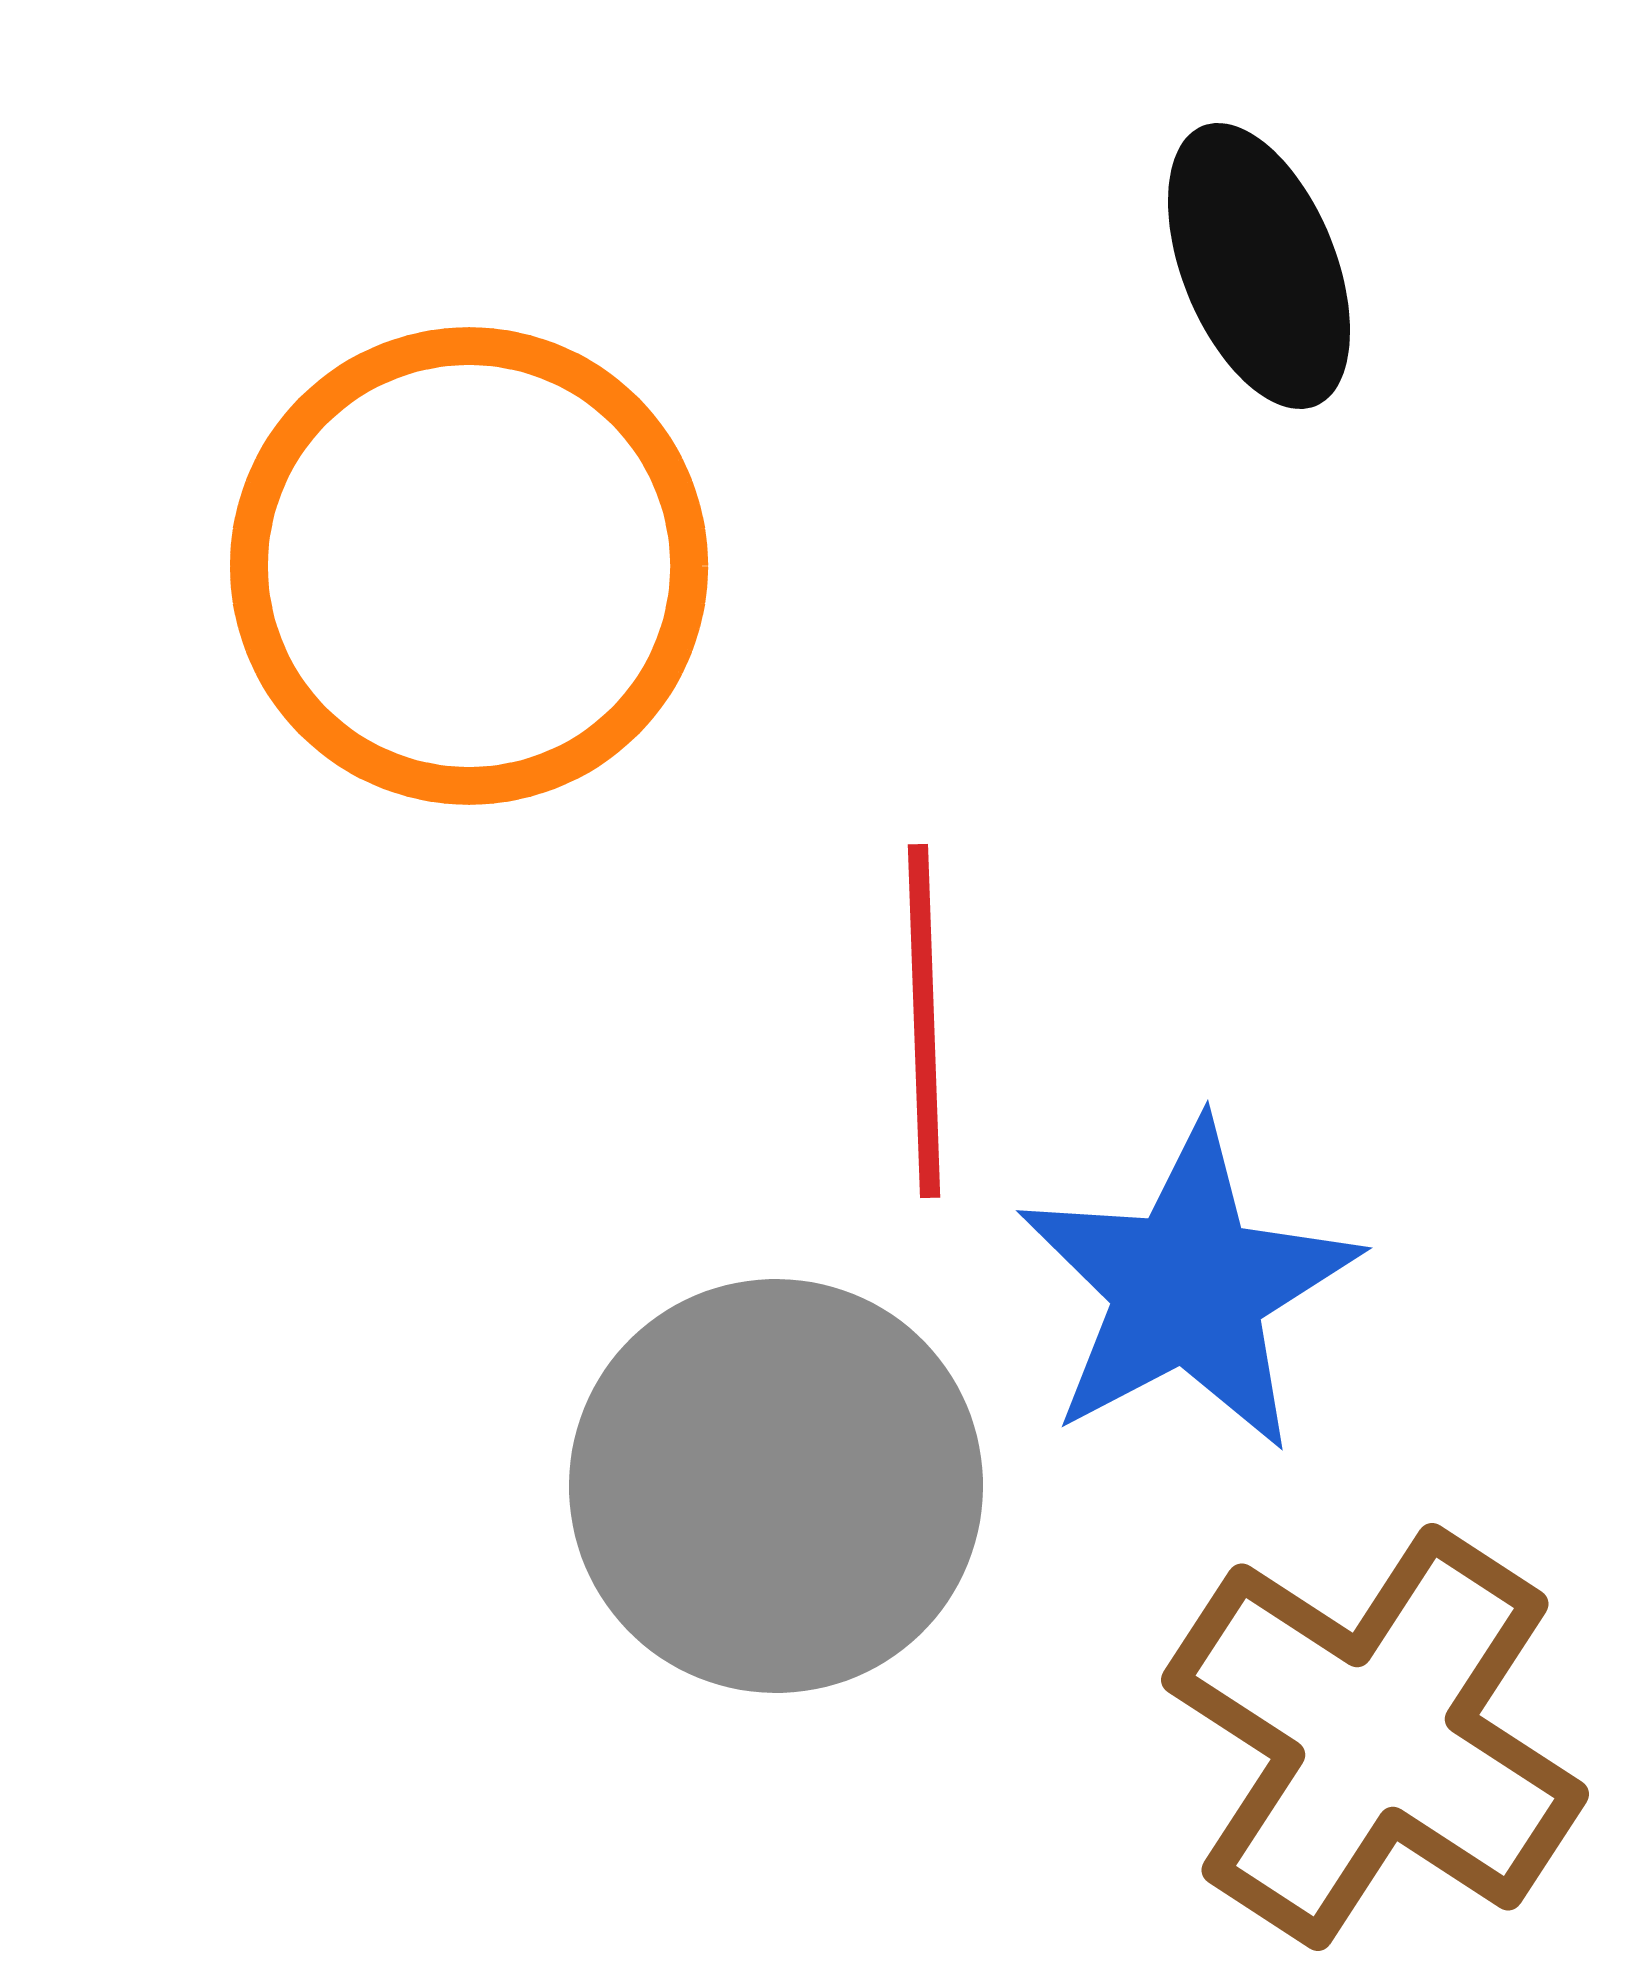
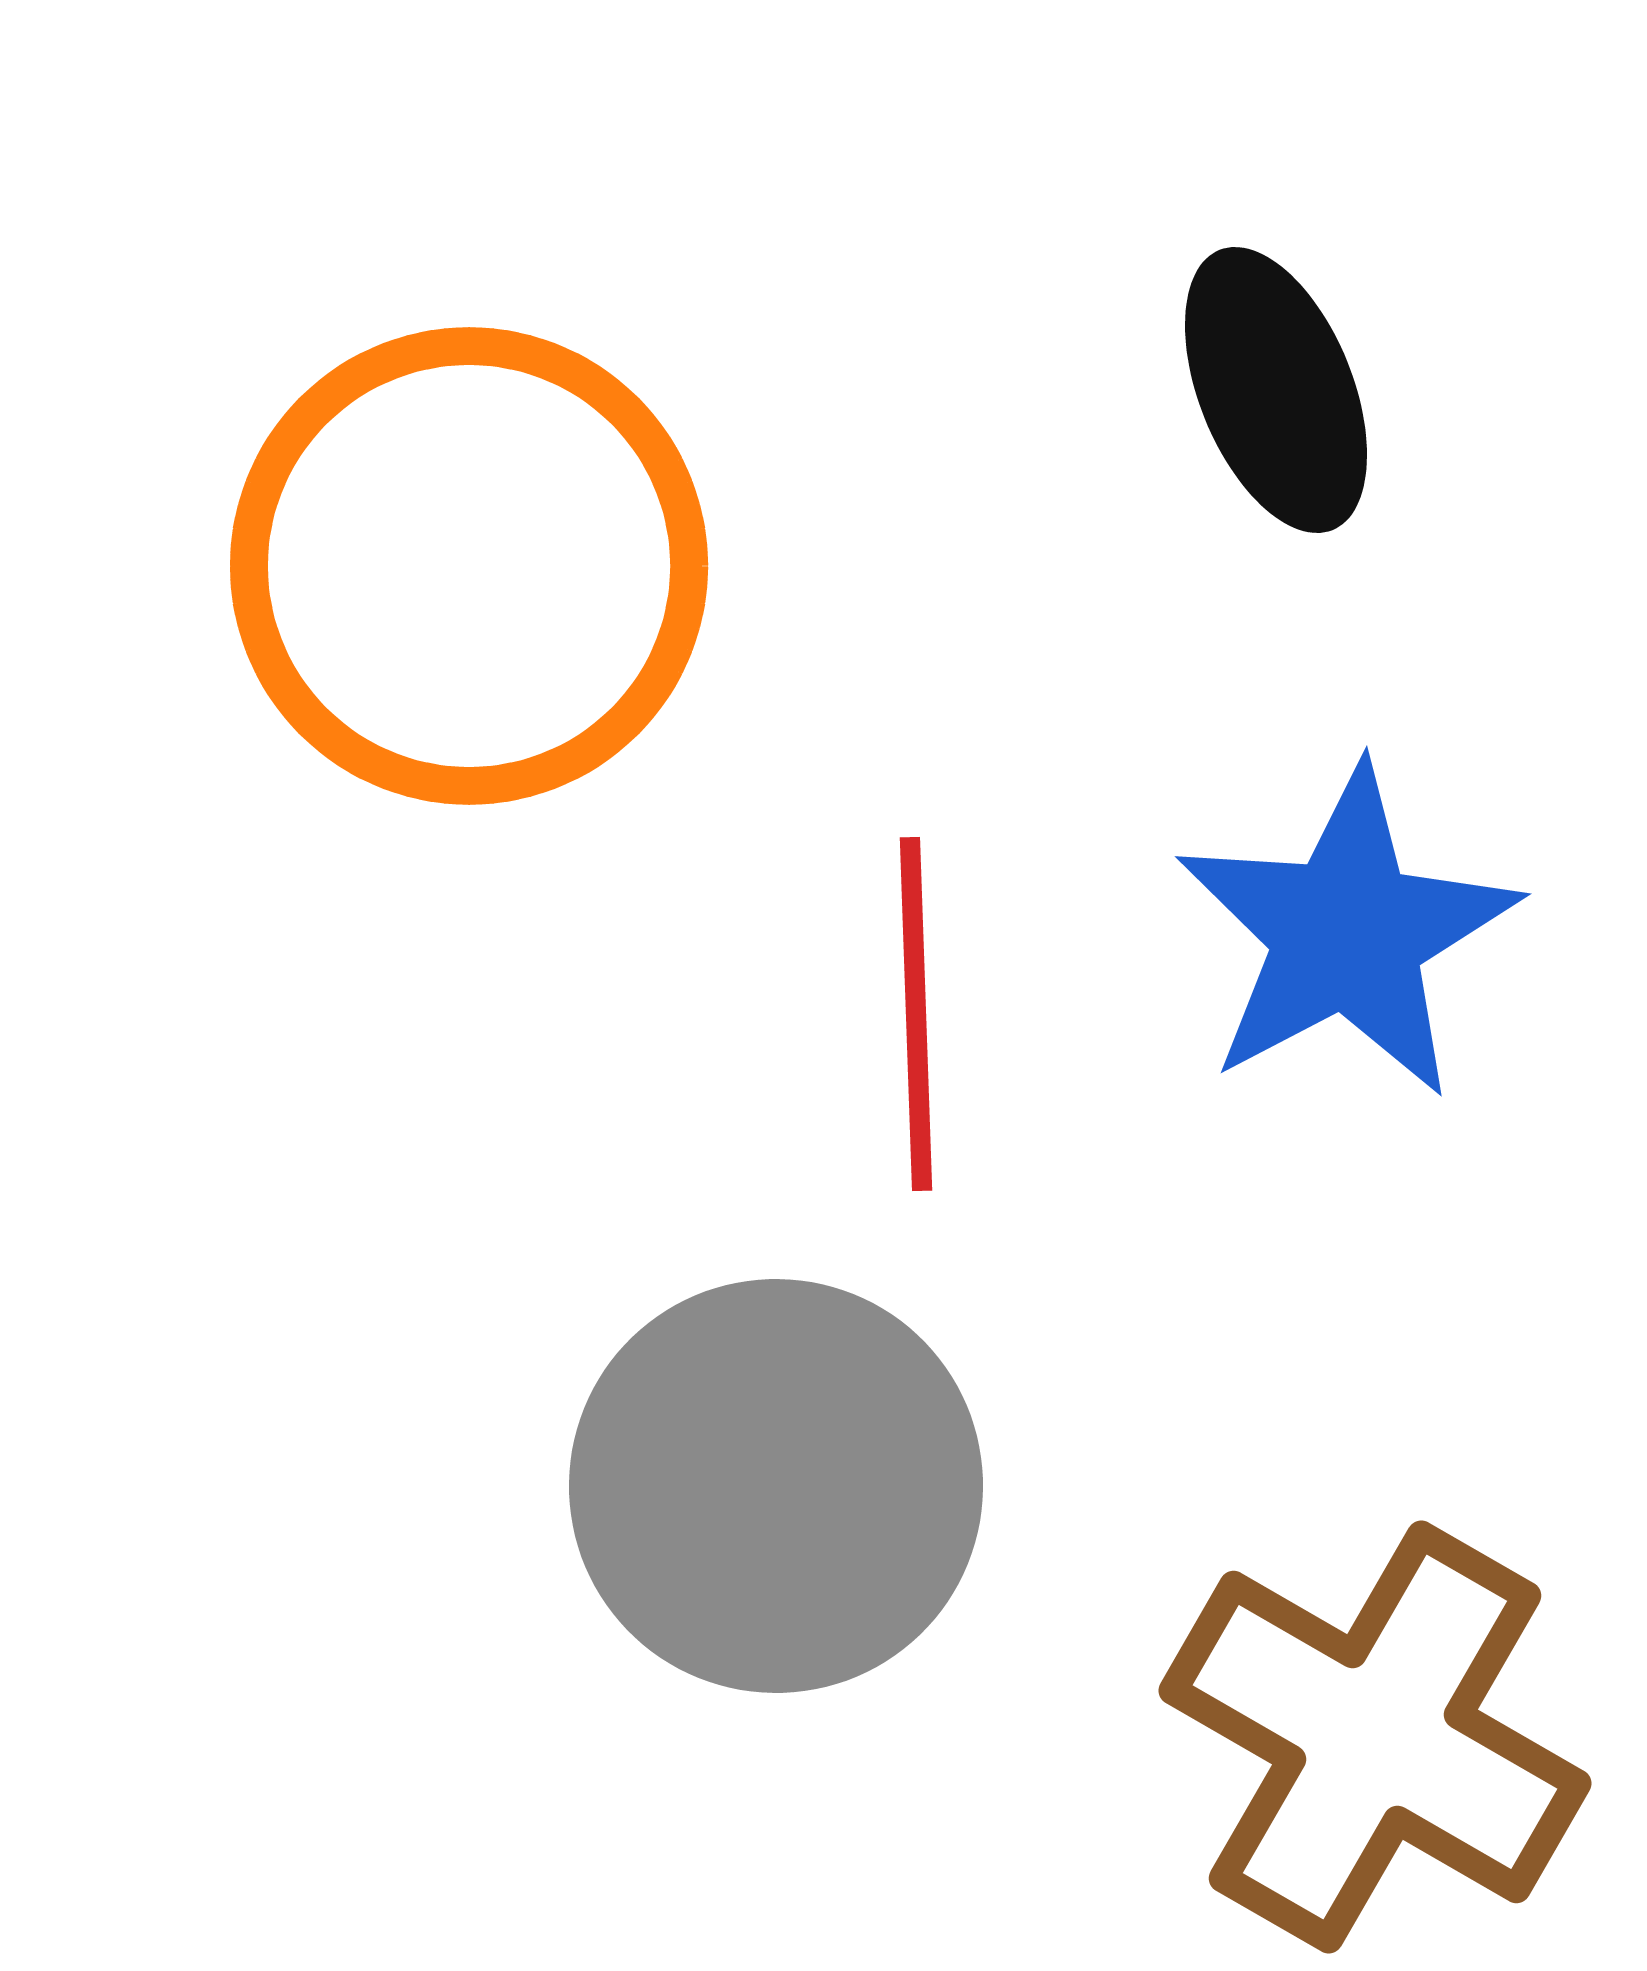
black ellipse: moved 17 px right, 124 px down
red line: moved 8 px left, 7 px up
blue star: moved 159 px right, 354 px up
brown cross: rotated 3 degrees counterclockwise
